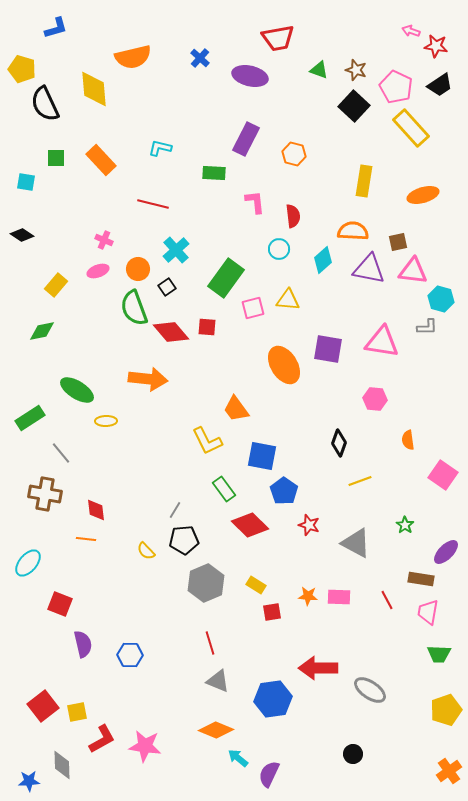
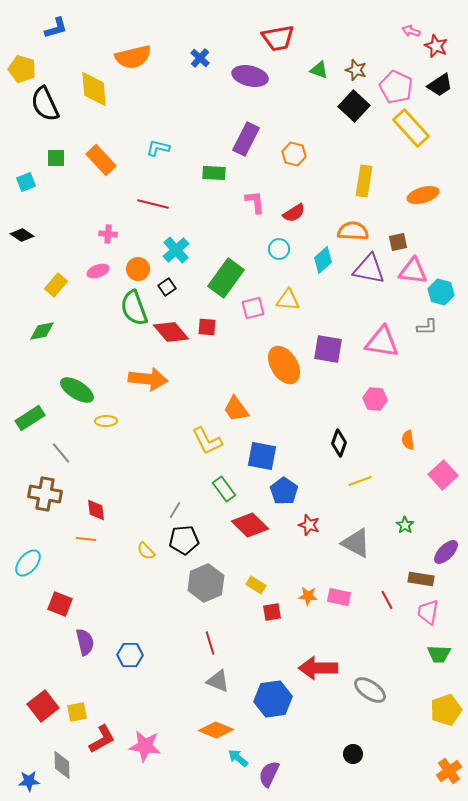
red star at (436, 46): rotated 15 degrees clockwise
cyan L-shape at (160, 148): moved 2 px left
cyan square at (26, 182): rotated 30 degrees counterclockwise
red semicircle at (293, 216): moved 1 px right, 3 px up; rotated 65 degrees clockwise
pink cross at (104, 240): moved 4 px right, 6 px up; rotated 18 degrees counterclockwise
cyan hexagon at (441, 299): moved 7 px up
pink square at (443, 475): rotated 12 degrees clockwise
pink rectangle at (339, 597): rotated 10 degrees clockwise
purple semicircle at (83, 644): moved 2 px right, 2 px up
